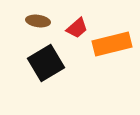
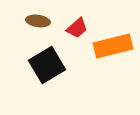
orange rectangle: moved 1 px right, 2 px down
black square: moved 1 px right, 2 px down
